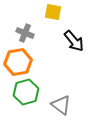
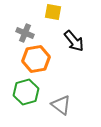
orange hexagon: moved 18 px right, 3 px up
